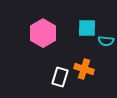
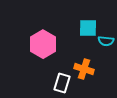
cyan square: moved 1 px right
pink hexagon: moved 11 px down
white rectangle: moved 2 px right, 6 px down
